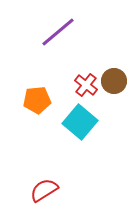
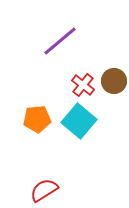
purple line: moved 2 px right, 9 px down
red cross: moved 3 px left
orange pentagon: moved 19 px down
cyan square: moved 1 px left, 1 px up
